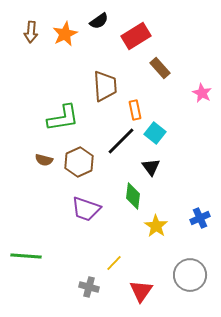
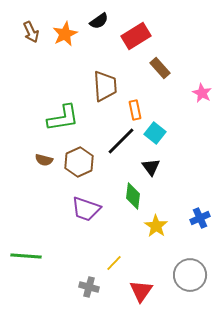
brown arrow: rotated 30 degrees counterclockwise
